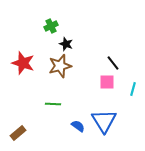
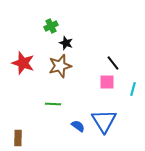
black star: moved 1 px up
brown rectangle: moved 5 px down; rotated 49 degrees counterclockwise
